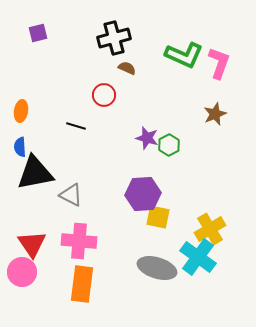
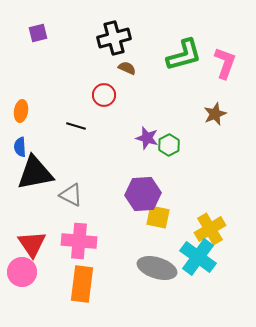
green L-shape: rotated 39 degrees counterclockwise
pink L-shape: moved 6 px right
